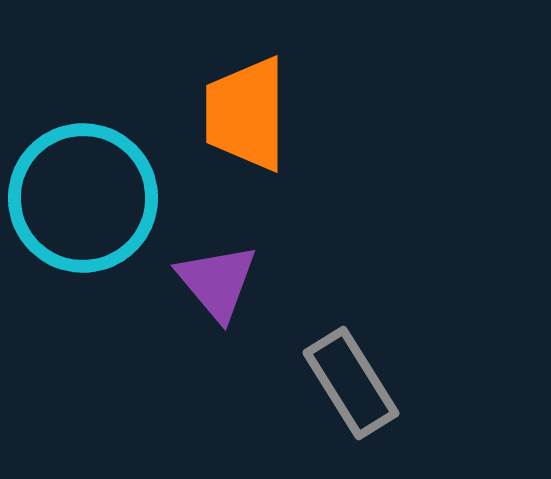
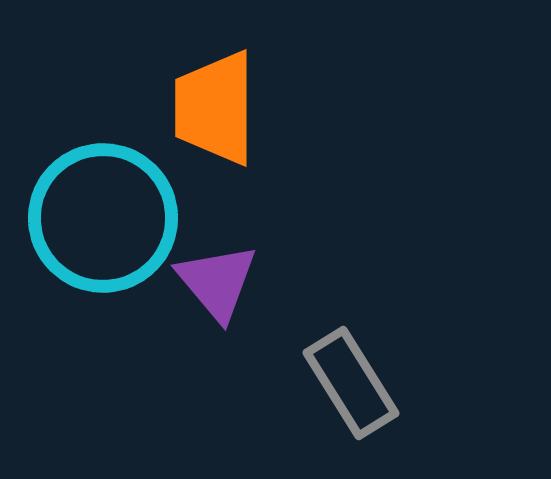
orange trapezoid: moved 31 px left, 6 px up
cyan circle: moved 20 px right, 20 px down
